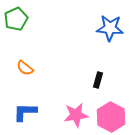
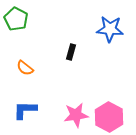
green pentagon: rotated 20 degrees counterclockwise
blue star: moved 1 px down
black rectangle: moved 27 px left, 28 px up
blue L-shape: moved 2 px up
pink hexagon: moved 2 px left
